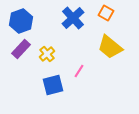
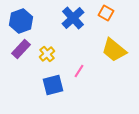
yellow trapezoid: moved 4 px right, 3 px down
